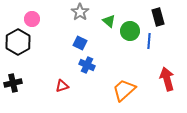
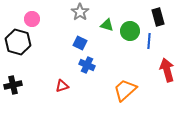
green triangle: moved 2 px left, 4 px down; rotated 24 degrees counterclockwise
black hexagon: rotated 15 degrees counterclockwise
red arrow: moved 9 px up
black cross: moved 2 px down
orange trapezoid: moved 1 px right
